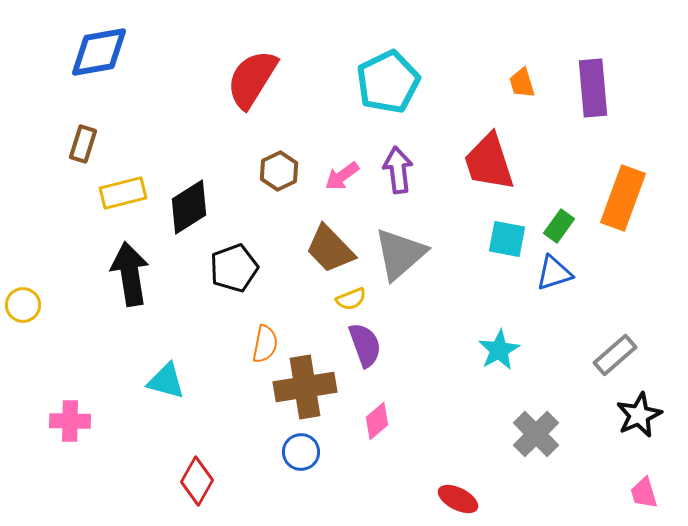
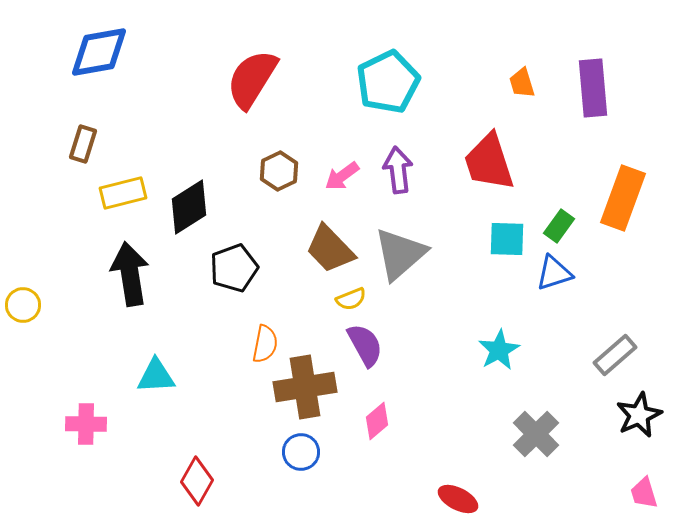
cyan square: rotated 9 degrees counterclockwise
purple semicircle: rotated 9 degrees counterclockwise
cyan triangle: moved 10 px left, 5 px up; rotated 18 degrees counterclockwise
pink cross: moved 16 px right, 3 px down
